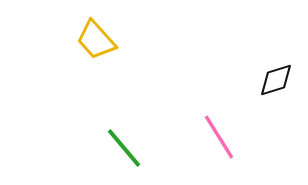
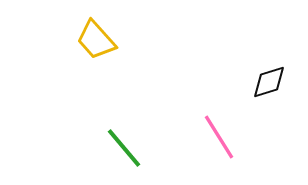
black diamond: moved 7 px left, 2 px down
